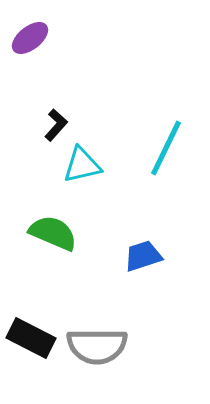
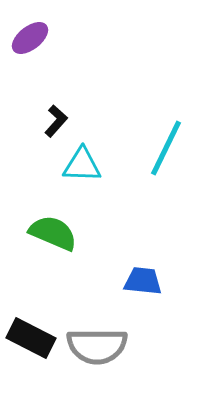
black L-shape: moved 4 px up
cyan triangle: rotated 15 degrees clockwise
blue trapezoid: moved 25 px down; rotated 24 degrees clockwise
